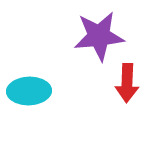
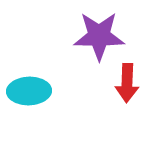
purple star: rotated 6 degrees clockwise
